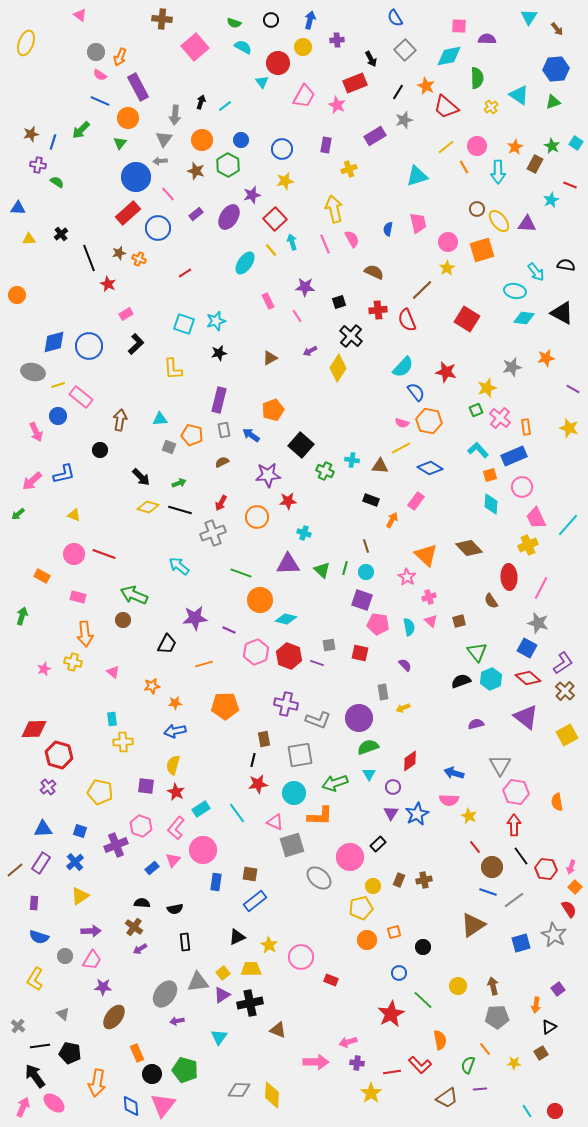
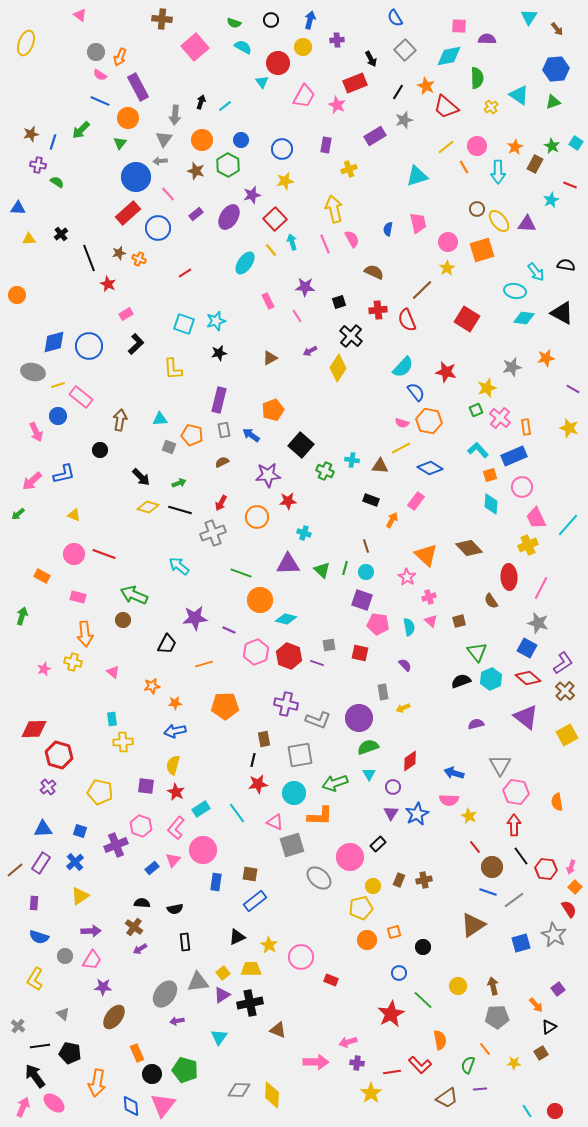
orange arrow at (536, 1005): rotated 49 degrees counterclockwise
